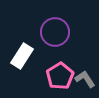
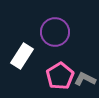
gray L-shape: rotated 30 degrees counterclockwise
